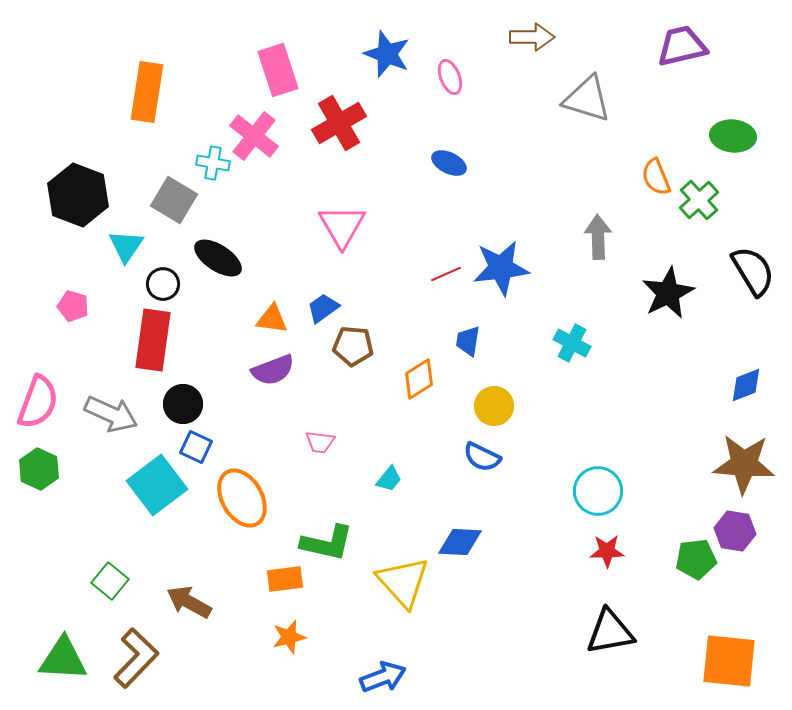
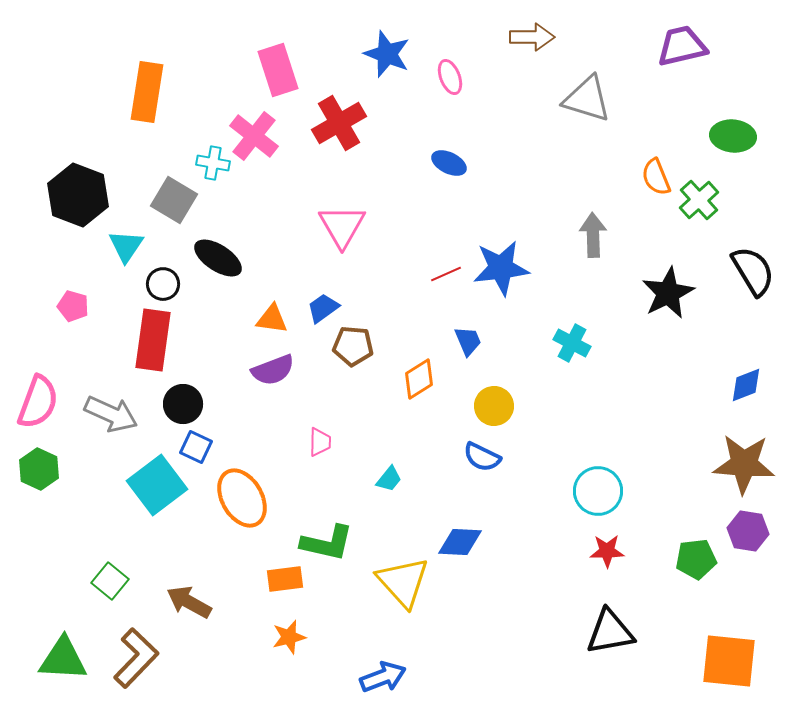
gray arrow at (598, 237): moved 5 px left, 2 px up
blue trapezoid at (468, 341): rotated 148 degrees clockwise
pink trapezoid at (320, 442): rotated 96 degrees counterclockwise
purple hexagon at (735, 531): moved 13 px right
